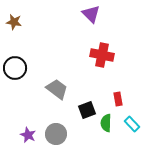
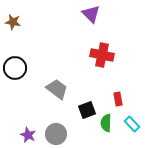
brown star: moved 1 px left
